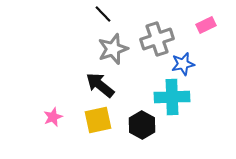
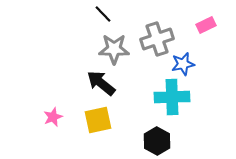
gray star: moved 1 px right; rotated 20 degrees clockwise
black arrow: moved 1 px right, 2 px up
black hexagon: moved 15 px right, 16 px down
